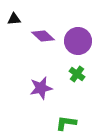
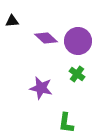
black triangle: moved 2 px left, 2 px down
purple diamond: moved 3 px right, 2 px down
purple star: rotated 25 degrees clockwise
green L-shape: rotated 90 degrees counterclockwise
